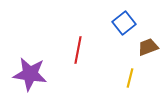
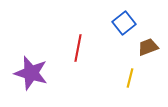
red line: moved 2 px up
purple star: moved 1 px right, 1 px up; rotated 8 degrees clockwise
